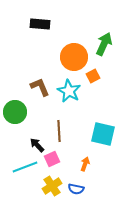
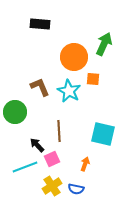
orange square: moved 3 px down; rotated 32 degrees clockwise
